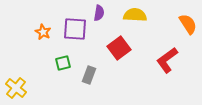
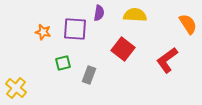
orange star: rotated 14 degrees counterclockwise
red square: moved 4 px right, 1 px down; rotated 15 degrees counterclockwise
